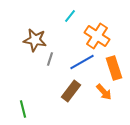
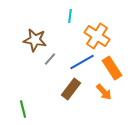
cyan line: rotated 32 degrees counterclockwise
gray line: rotated 24 degrees clockwise
orange rectangle: moved 2 px left; rotated 15 degrees counterclockwise
brown rectangle: moved 2 px up
